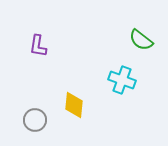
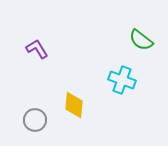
purple L-shape: moved 1 px left, 3 px down; rotated 140 degrees clockwise
